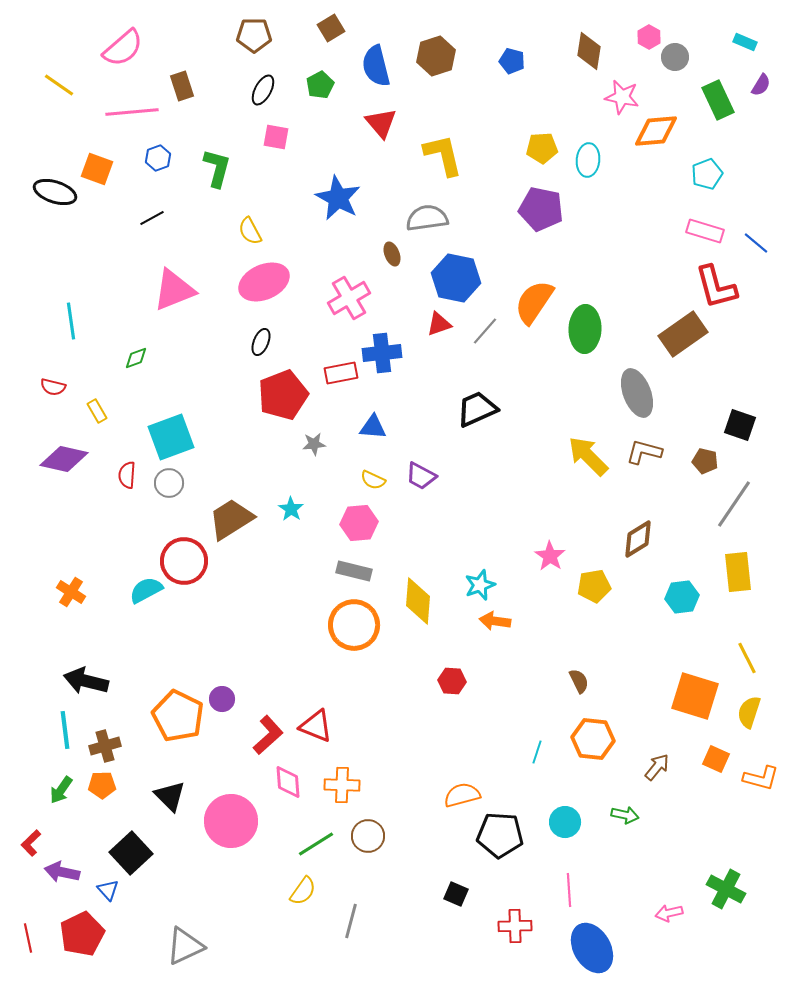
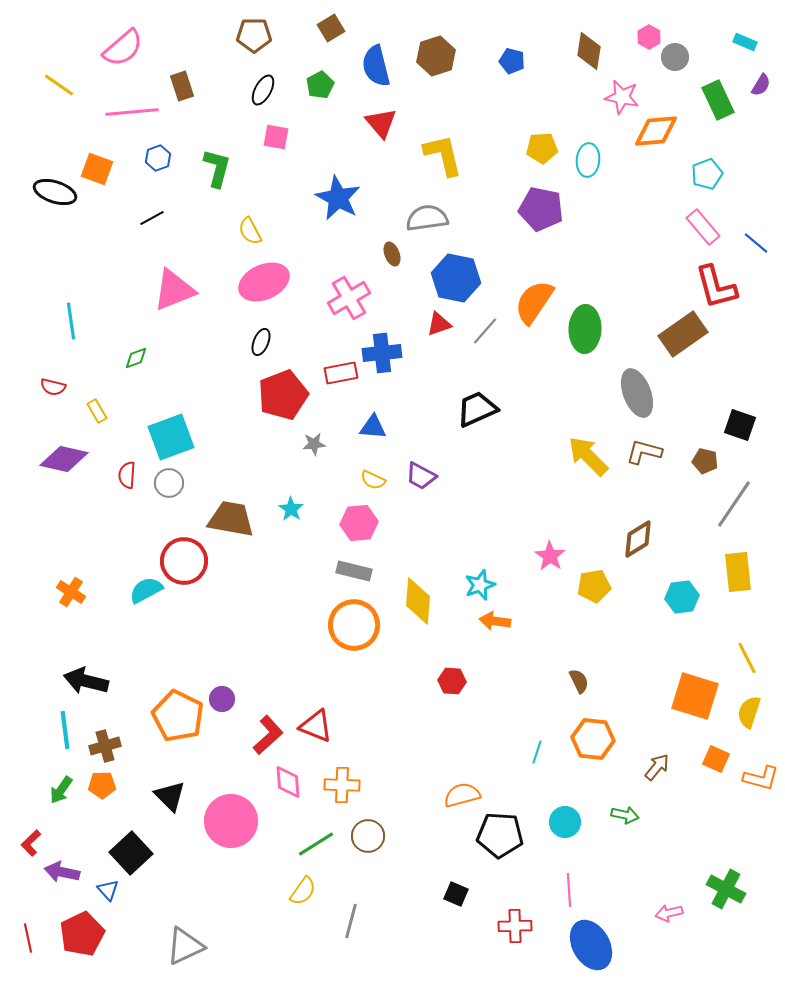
pink rectangle at (705, 231): moved 2 px left, 4 px up; rotated 33 degrees clockwise
brown trapezoid at (231, 519): rotated 42 degrees clockwise
blue ellipse at (592, 948): moved 1 px left, 3 px up
